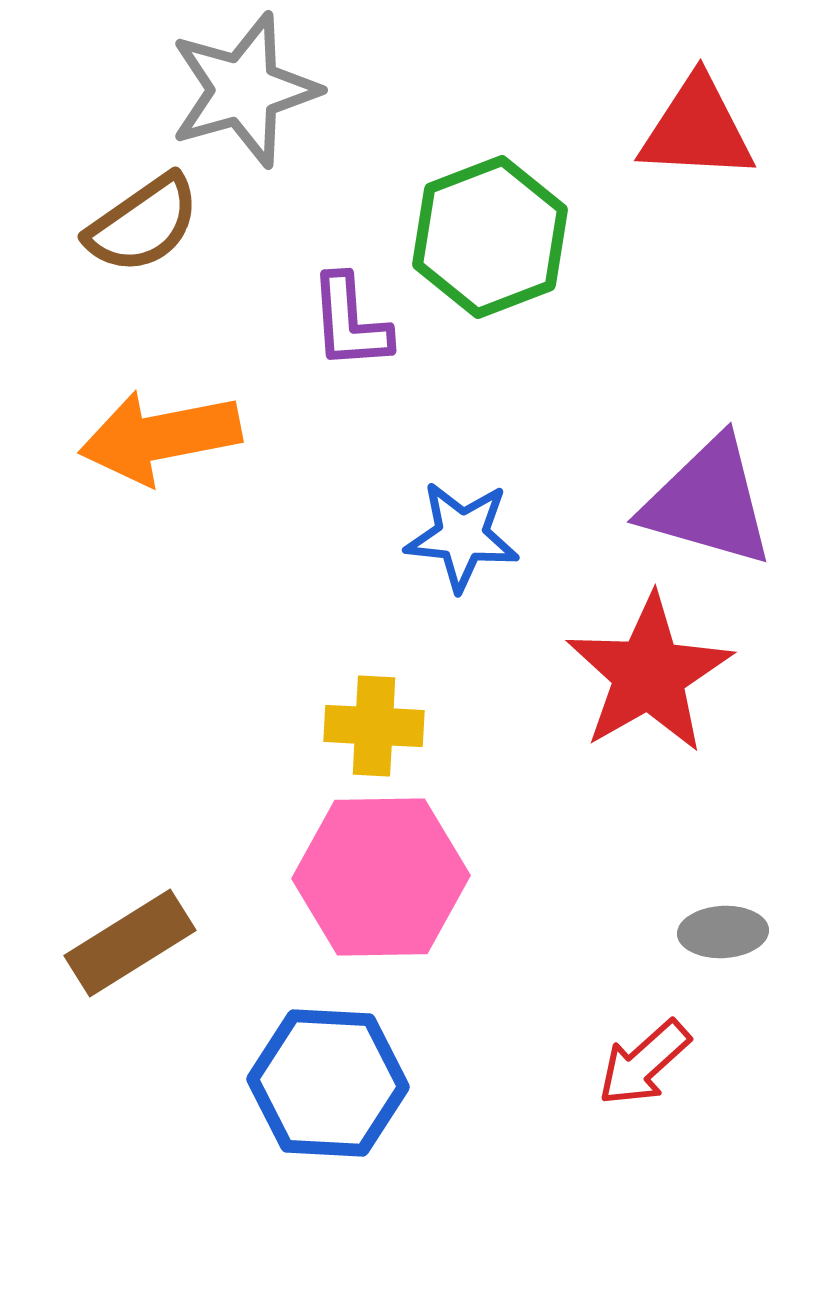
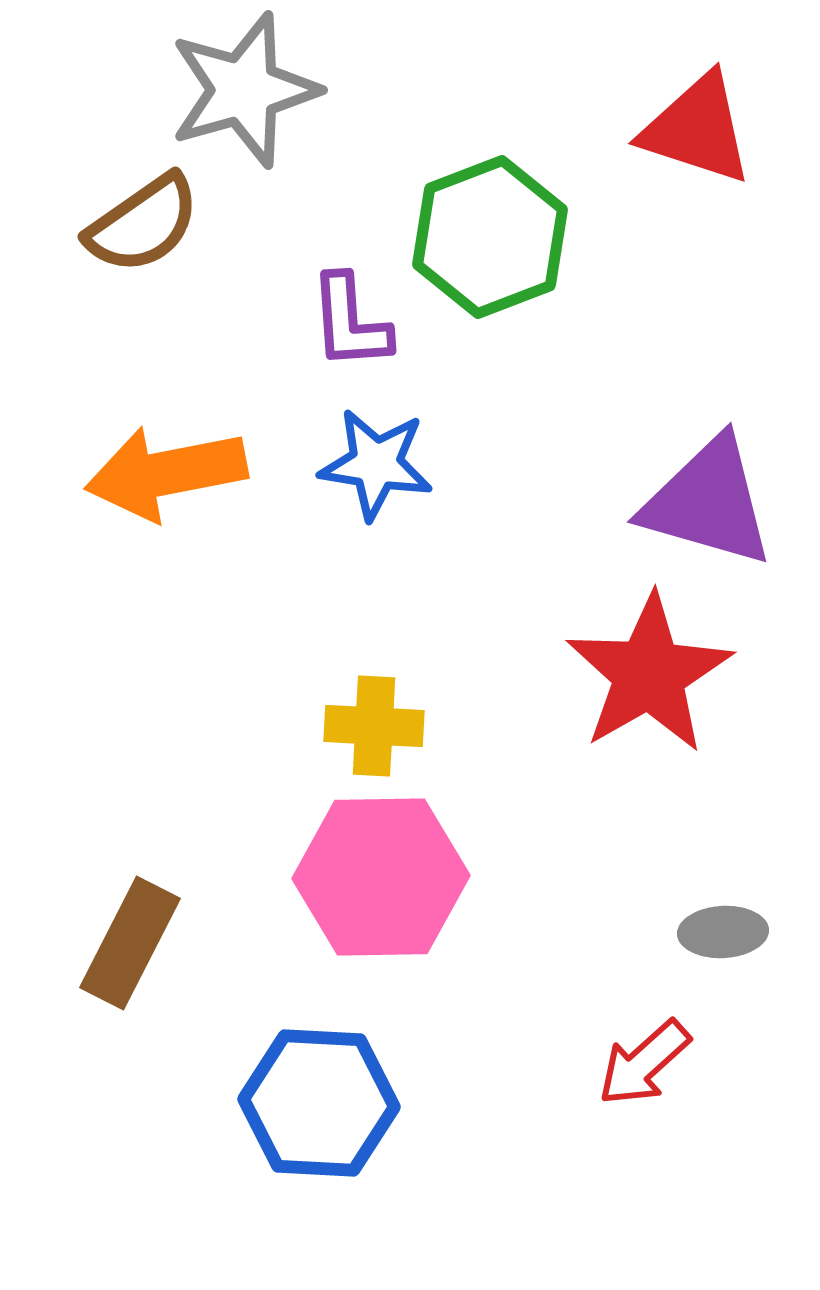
red triangle: rotated 15 degrees clockwise
orange arrow: moved 6 px right, 36 px down
blue star: moved 86 px left, 72 px up; rotated 3 degrees clockwise
brown rectangle: rotated 31 degrees counterclockwise
blue hexagon: moved 9 px left, 20 px down
